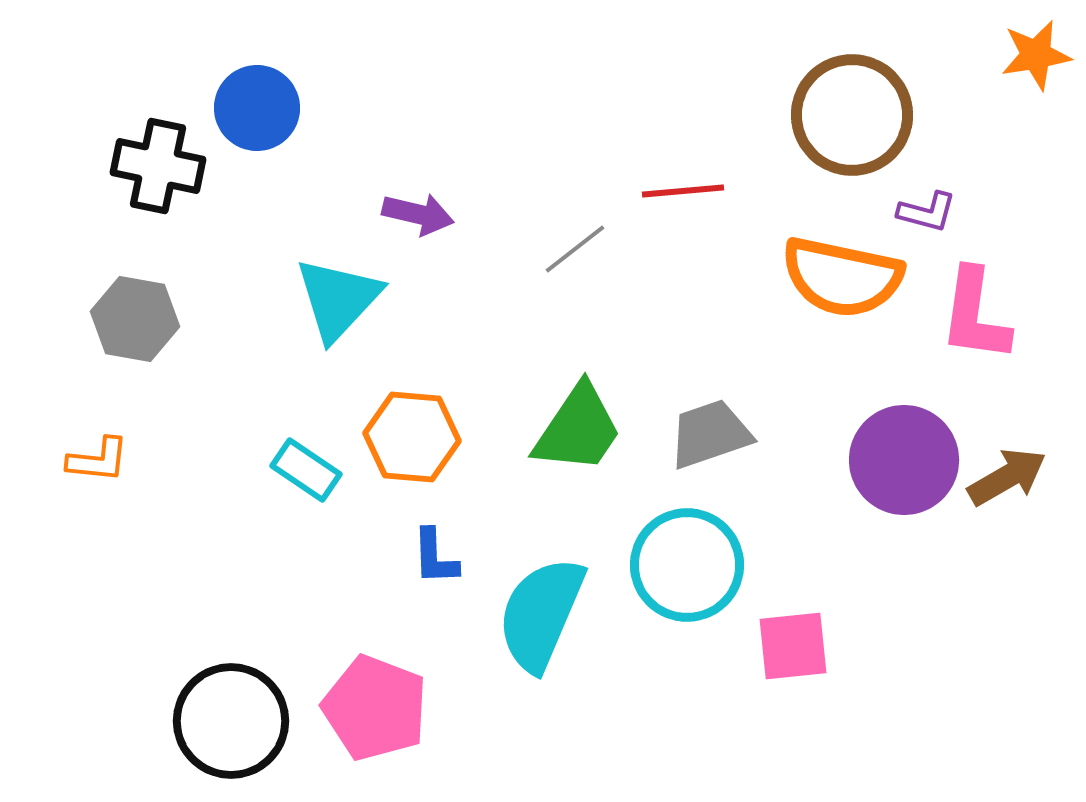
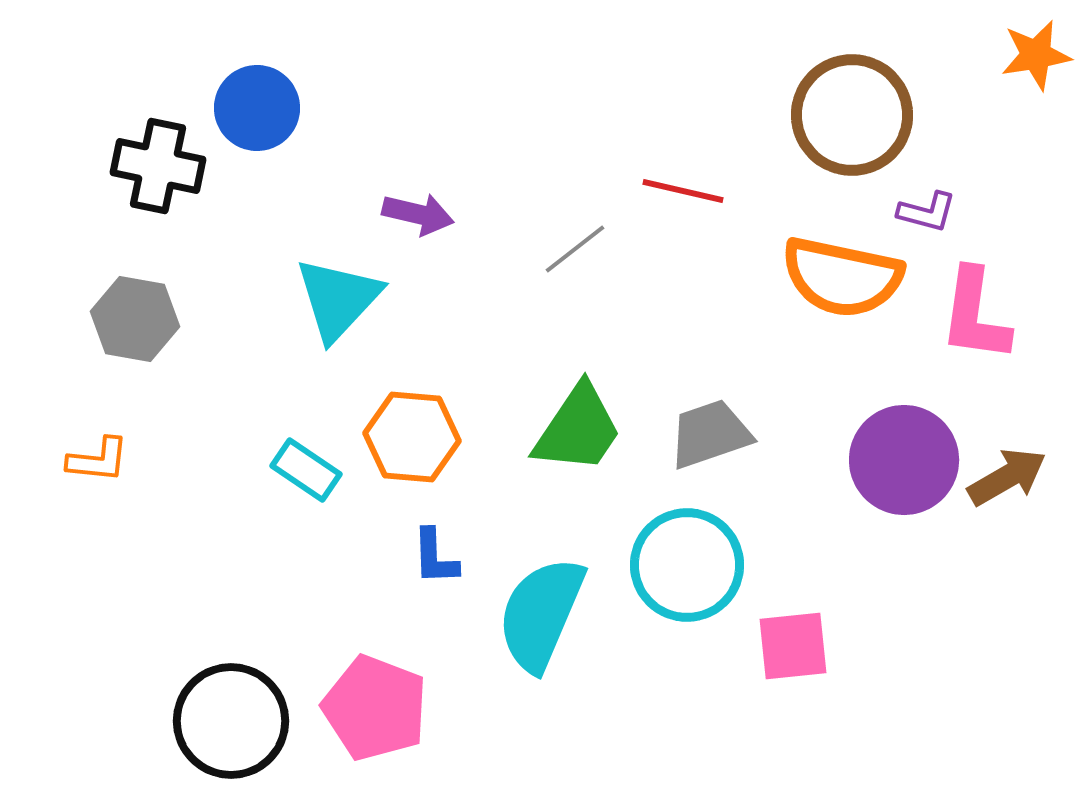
red line: rotated 18 degrees clockwise
